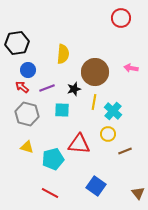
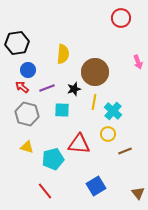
pink arrow: moved 7 px right, 6 px up; rotated 120 degrees counterclockwise
blue square: rotated 24 degrees clockwise
red line: moved 5 px left, 2 px up; rotated 24 degrees clockwise
